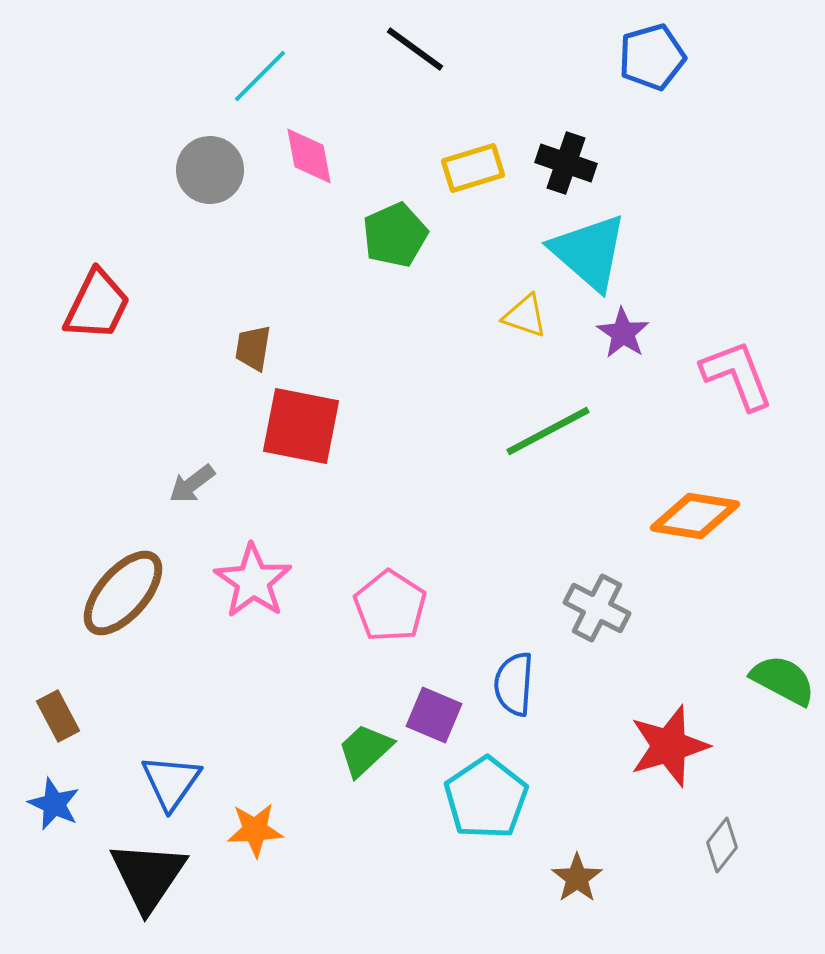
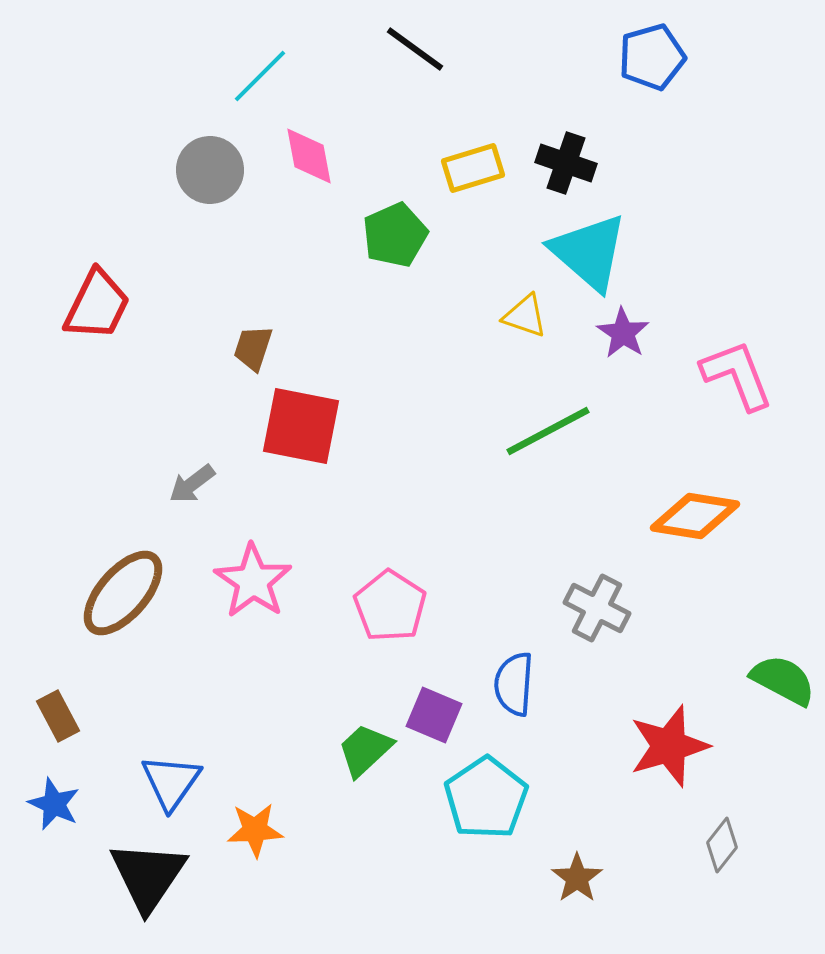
brown trapezoid: rotated 9 degrees clockwise
